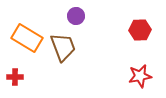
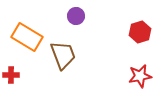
red hexagon: moved 2 px down; rotated 15 degrees counterclockwise
orange rectangle: moved 1 px up
brown trapezoid: moved 8 px down
red cross: moved 4 px left, 2 px up
